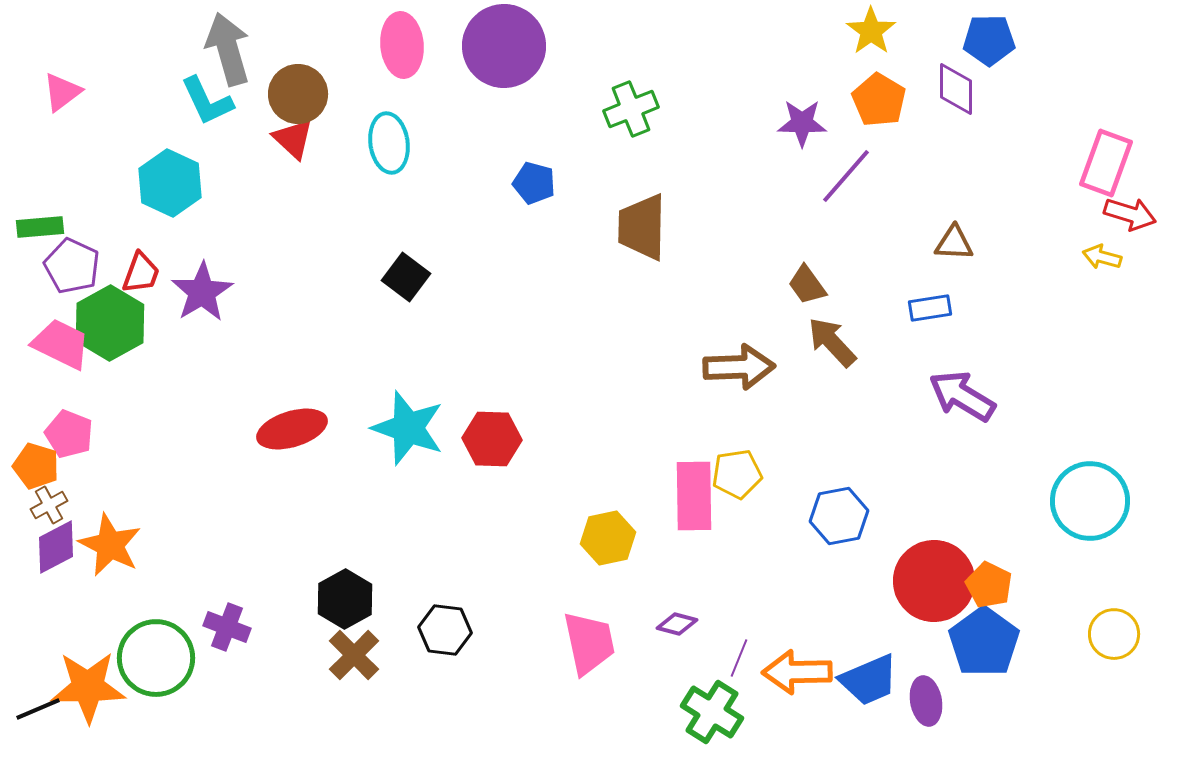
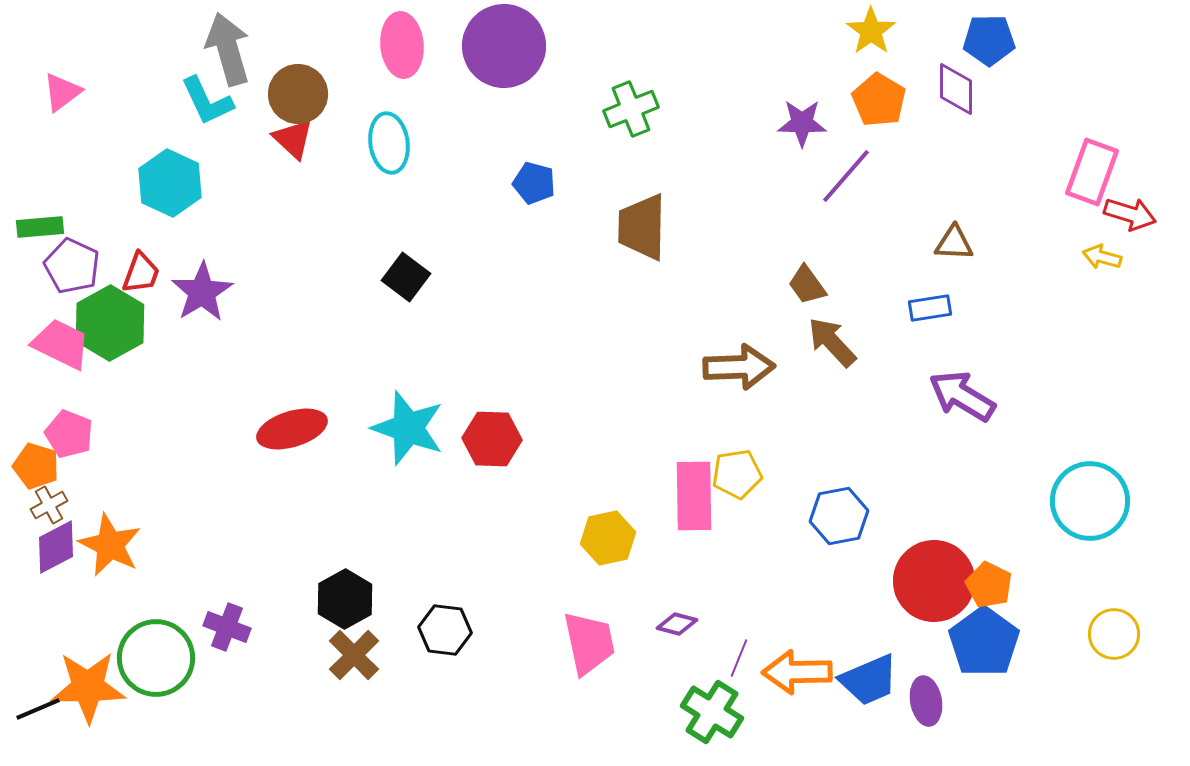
pink rectangle at (1106, 163): moved 14 px left, 9 px down
